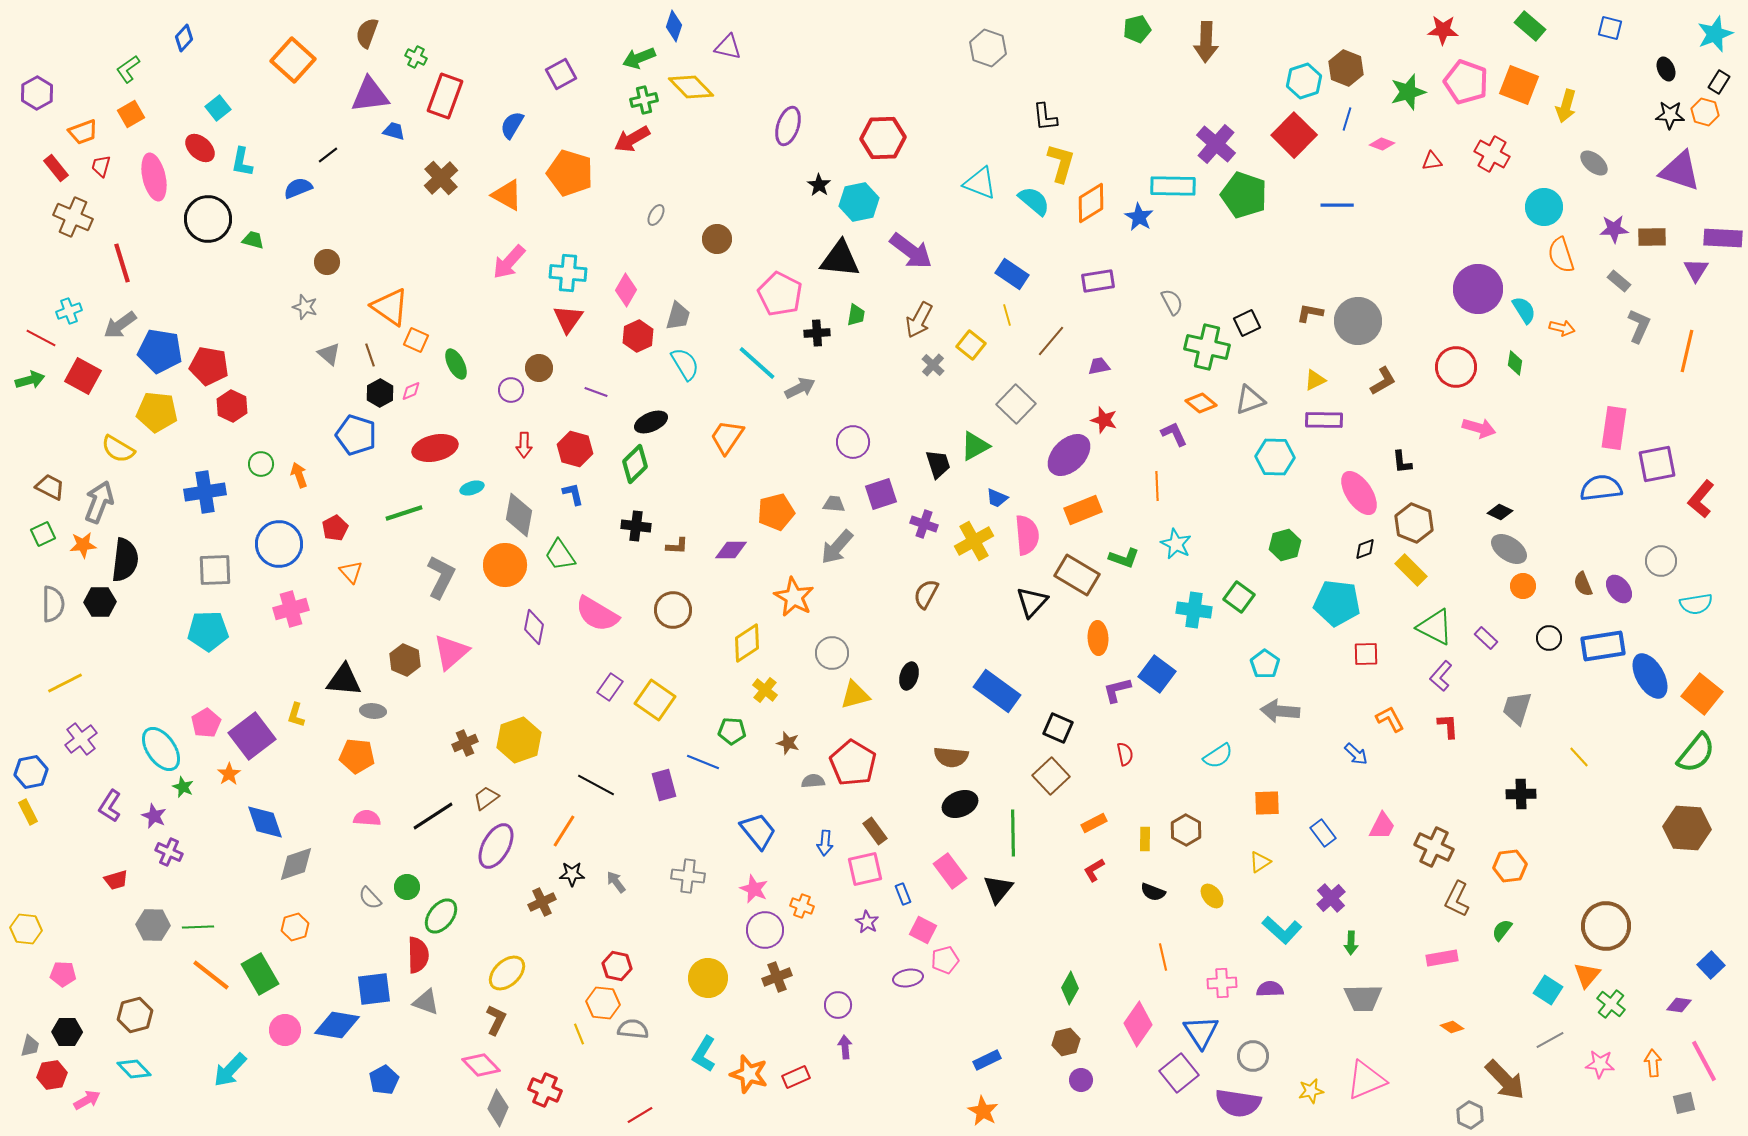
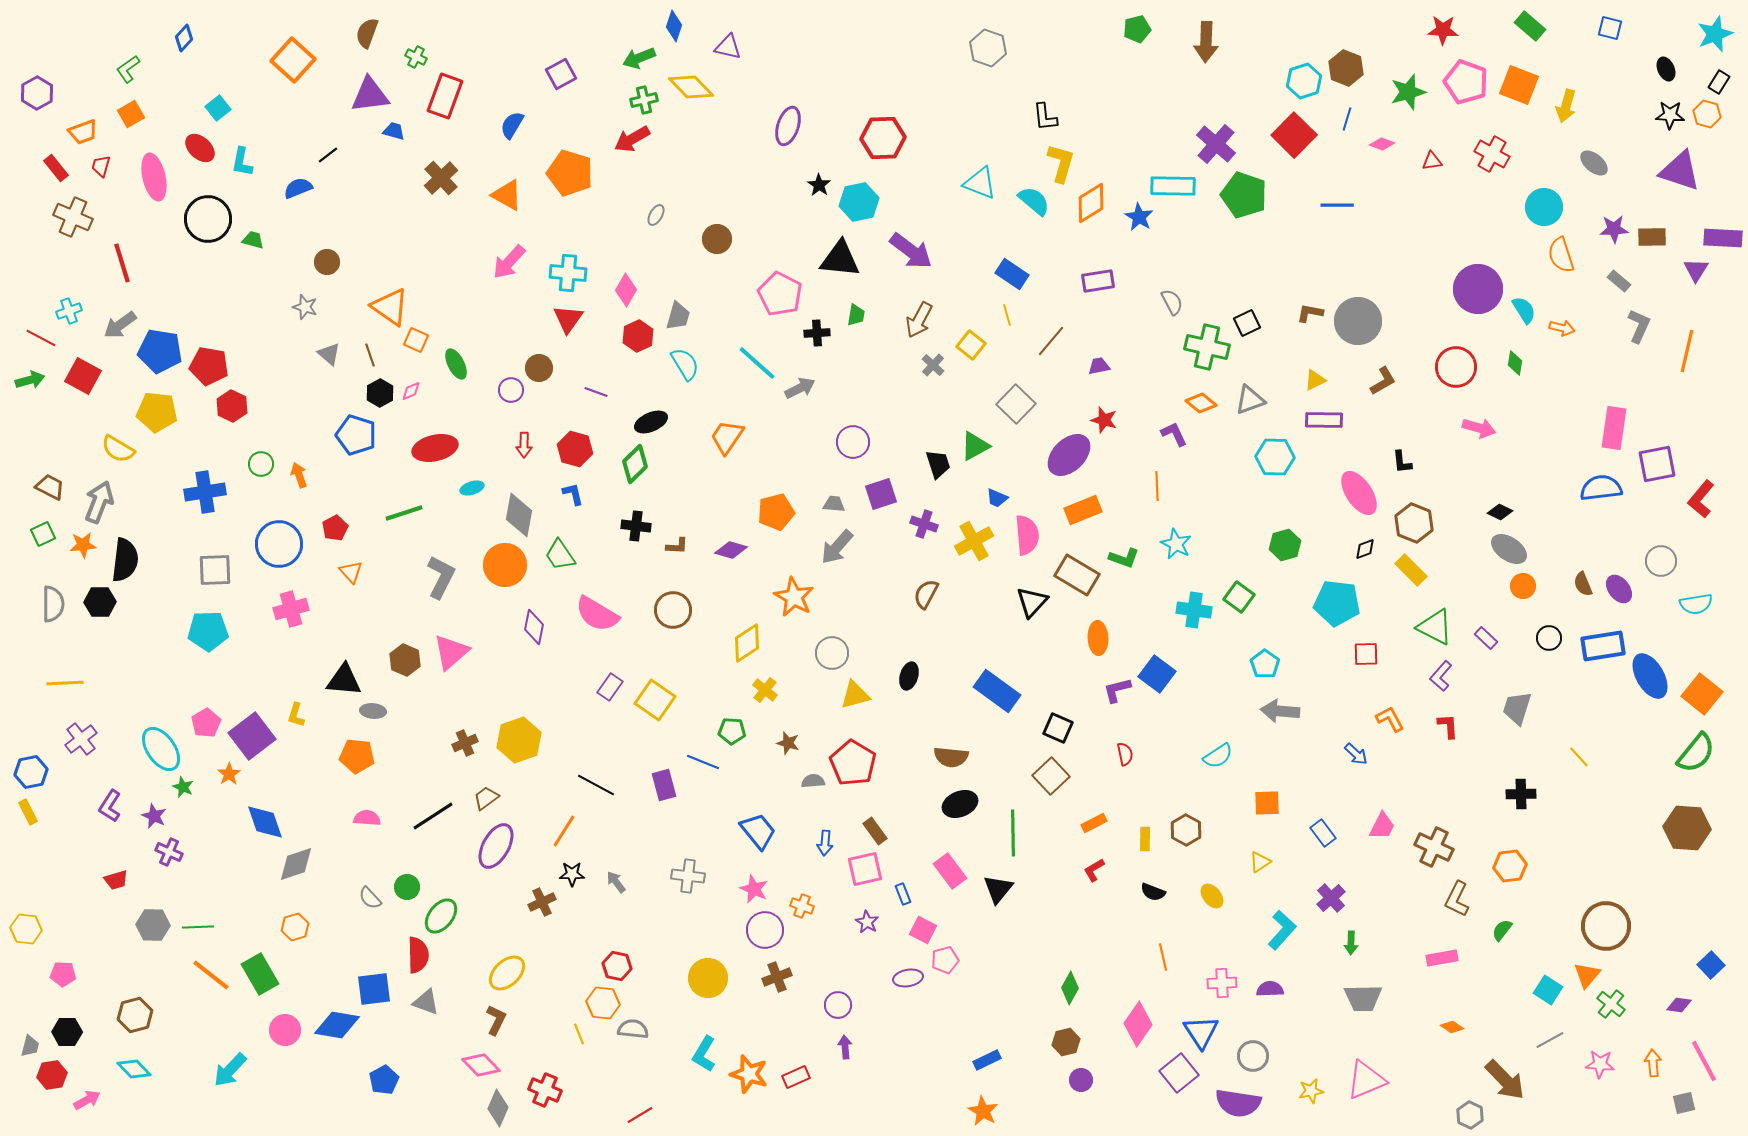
orange hexagon at (1705, 112): moved 2 px right, 2 px down
purple diamond at (731, 550): rotated 16 degrees clockwise
yellow line at (65, 683): rotated 24 degrees clockwise
cyan L-shape at (1282, 930): rotated 90 degrees counterclockwise
